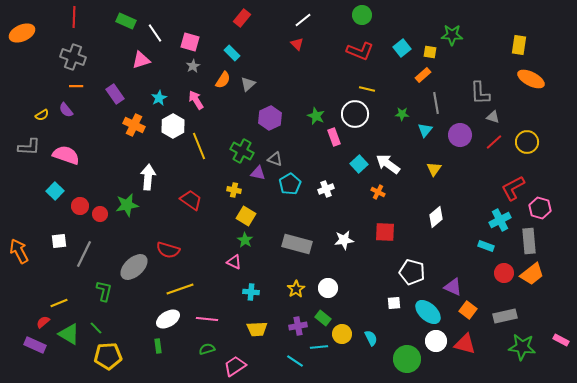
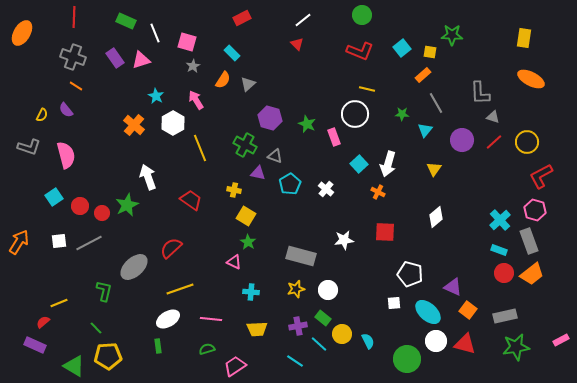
red rectangle at (242, 18): rotated 24 degrees clockwise
orange ellipse at (22, 33): rotated 35 degrees counterclockwise
white line at (155, 33): rotated 12 degrees clockwise
pink square at (190, 42): moved 3 px left
yellow rectangle at (519, 45): moved 5 px right, 7 px up
orange line at (76, 86): rotated 32 degrees clockwise
purple rectangle at (115, 94): moved 36 px up
cyan star at (159, 98): moved 3 px left, 2 px up; rotated 14 degrees counterclockwise
gray line at (436, 103): rotated 20 degrees counterclockwise
yellow semicircle at (42, 115): rotated 32 degrees counterclockwise
green star at (316, 116): moved 9 px left, 8 px down
purple hexagon at (270, 118): rotated 20 degrees counterclockwise
orange cross at (134, 125): rotated 15 degrees clockwise
white hexagon at (173, 126): moved 3 px up
purple circle at (460, 135): moved 2 px right, 5 px down
yellow line at (199, 146): moved 1 px right, 2 px down
gray L-shape at (29, 147): rotated 15 degrees clockwise
green cross at (242, 151): moved 3 px right, 6 px up
pink semicircle at (66, 155): rotated 56 degrees clockwise
gray triangle at (275, 159): moved 3 px up
white arrow at (388, 164): rotated 110 degrees counterclockwise
white arrow at (148, 177): rotated 25 degrees counterclockwise
red L-shape at (513, 188): moved 28 px right, 12 px up
white cross at (326, 189): rotated 28 degrees counterclockwise
cyan square at (55, 191): moved 1 px left, 6 px down; rotated 12 degrees clockwise
green star at (127, 205): rotated 15 degrees counterclockwise
pink hexagon at (540, 208): moved 5 px left, 2 px down
red circle at (100, 214): moved 2 px right, 1 px up
cyan cross at (500, 220): rotated 15 degrees counterclockwise
green star at (245, 240): moved 3 px right, 2 px down
gray rectangle at (529, 241): rotated 15 degrees counterclockwise
gray rectangle at (297, 244): moved 4 px right, 12 px down
cyan rectangle at (486, 246): moved 13 px right, 4 px down
red semicircle at (168, 250): moved 3 px right, 2 px up; rotated 120 degrees clockwise
orange arrow at (19, 251): moved 9 px up; rotated 60 degrees clockwise
gray line at (84, 254): moved 5 px right, 11 px up; rotated 36 degrees clockwise
white pentagon at (412, 272): moved 2 px left, 2 px down
white circle at (328, 288): moved 2 px down
yellow star at (296, 289): rotated 18 degrees clockwise
pink line at (207, 319): moved 4 px right
green triangle at (69, 334): moved 5 px right, 32 px down
cyan semicircle at (371, 338): moved 3 px left, 3 px down
pink rectangle at (561, 340): rotated 56 degrees counterclockwise
cyan line at (319, 347): moved 3 px up; rotated 48 degrees clockwise
green star at (522, 347): moved 6 px left; rotated 16 degrees counterclockwise
